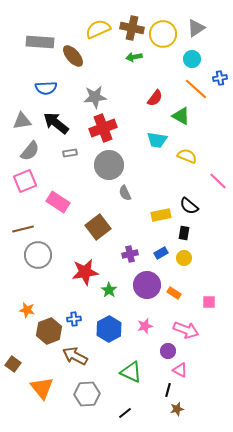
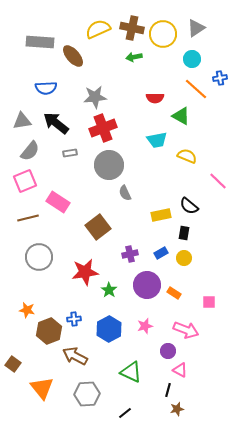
red semicircle at (155, 98): rotated 54 degrees clockwise
cyan trapezoid at (157, 140): rotated 20 degrees counterclockwise
brown line at (23, 229): moved 5 px right, 11 px up
gray circle at (38, 255): moved 1 px right, 2 px down
